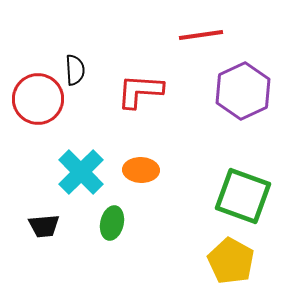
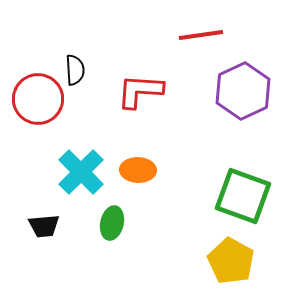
orange ellipse: moved 3 px left
